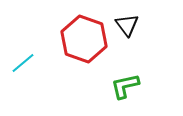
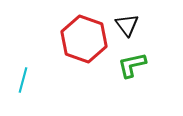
cyan line: moved 17 px down; rotated 35 degrees counterclockwise
green L-shape: moved 7 px right, 21 px up
